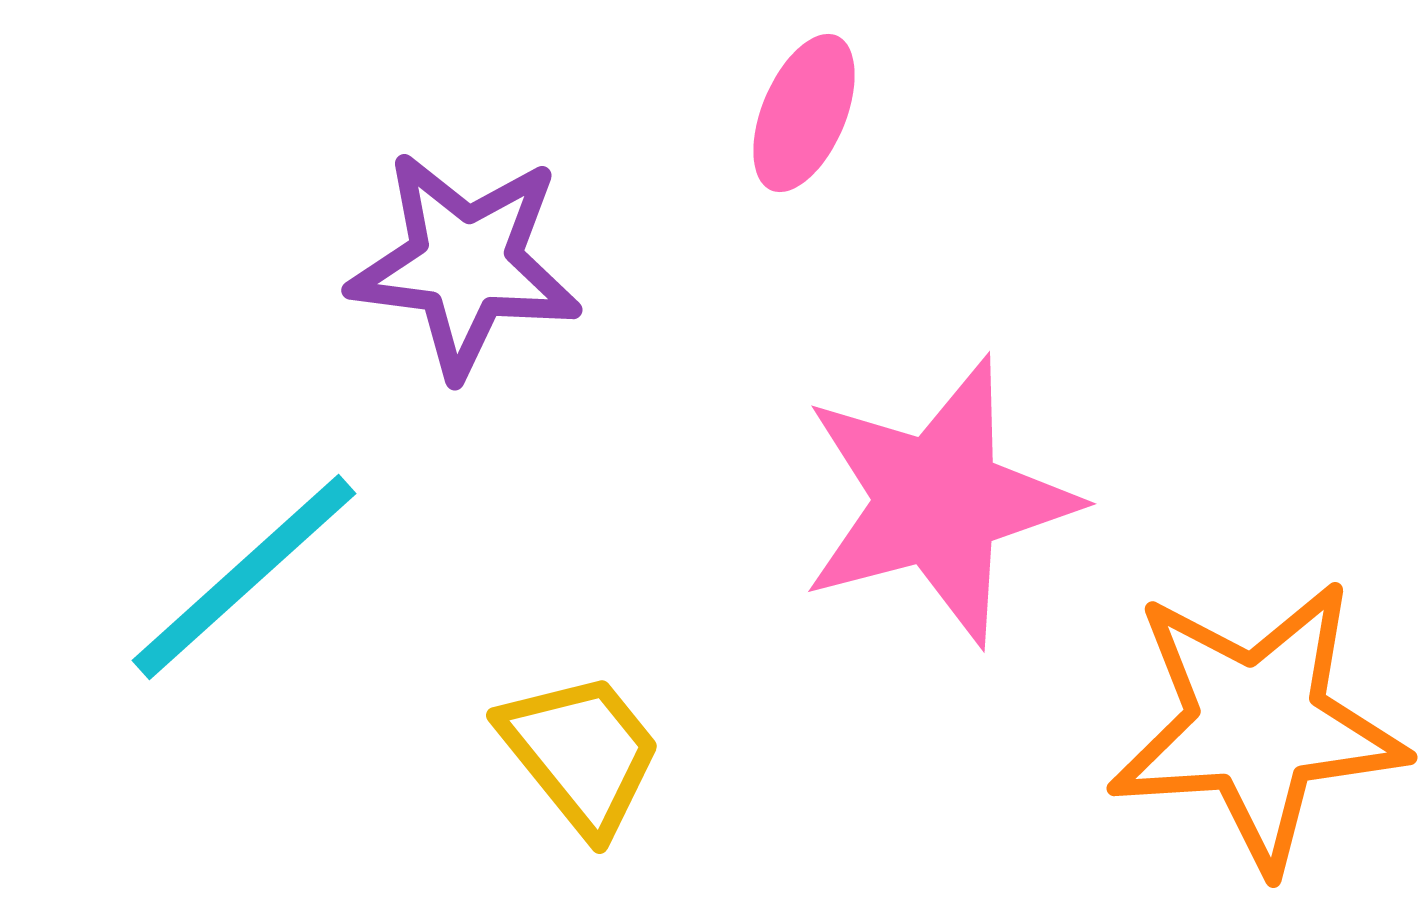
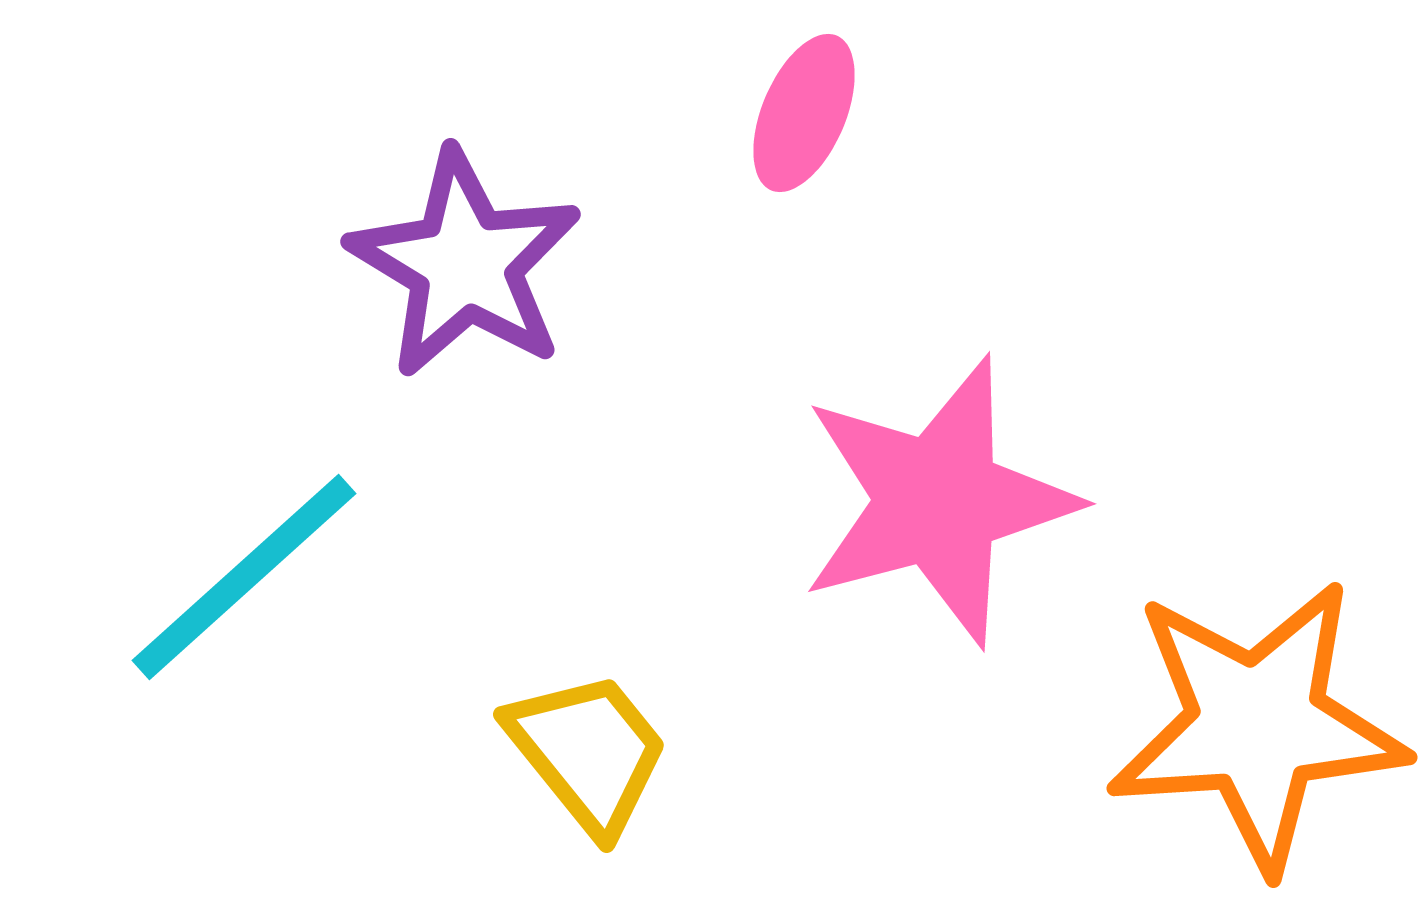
purple star: rotated 24 degrees clockwise
yellow trapezoid: moved 7 px right, 1 px up
